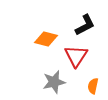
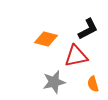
black L-shape: moved 3 px right, 4 px down
red triangle: rotated 45 degrees clockwise
orange semicircle: moved 2 px up; rotated 28 degrees counterclockwise
